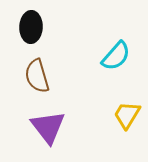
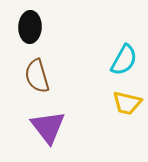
black ellipse: moved 1 px left
cyan semicircle: moved 8 px right, 4 px down; rotated 12 degrees counterclockwise
yellow trapezoid: moved 12 px up; rotated 108 degrees counterclockwise
